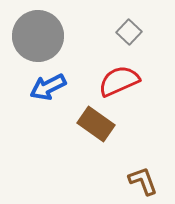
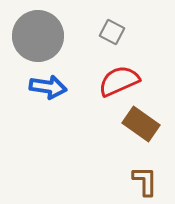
gray square: moved 17 px left; rotated 15 degrees counterclockwise
blue arrow: rotated 144 degrees counterclockwise
brown rectangle: moved 45 px right
brown L-shape: moved 2 px right; rotated 20 degrees clockwise
